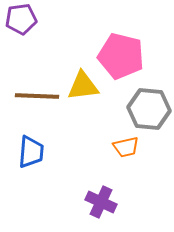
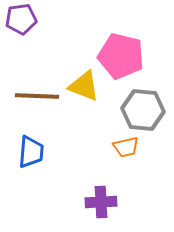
yellow triangle: moved 1 px right; rotated 28 degrees clockwise
gray hexagon: moved 6 px left, 1 px down
purple cross: rotated 28 degrees counterclockwise
